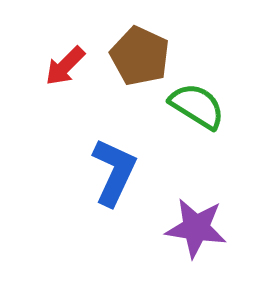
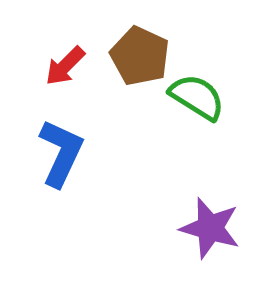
green semicircle: moved 9 px up
blue L-shape: moved 53 px left, 19 px up
purple star: moved 14 px right; rotated 8 degrees clockwise
